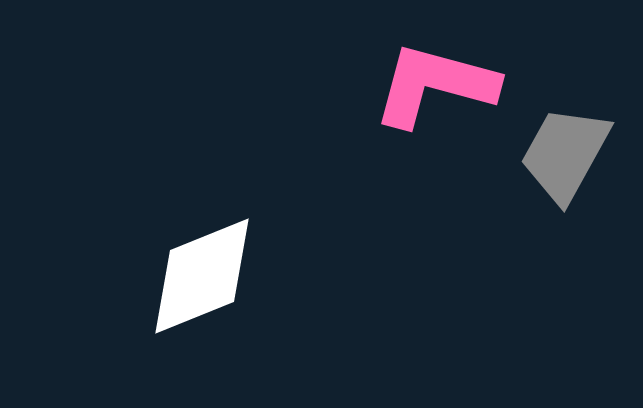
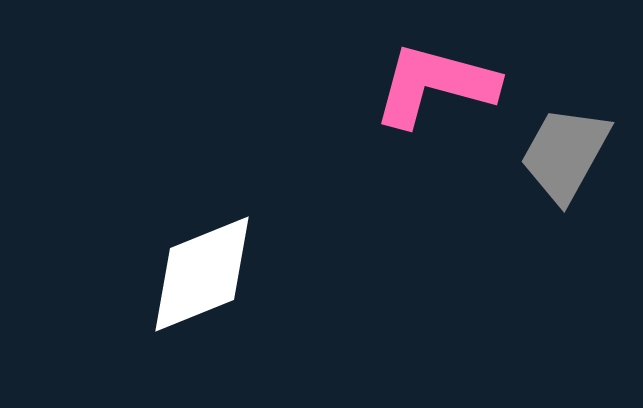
white diamond: moved 2 px up
